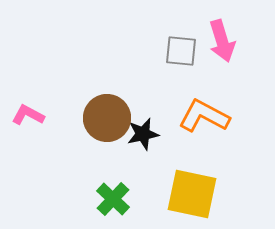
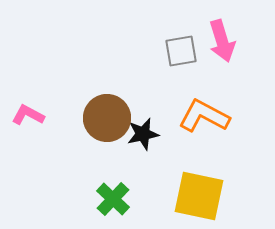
gray square: rotated 16 degrees counterclockwise
yellow square: moved 7 px right, 2 px down
